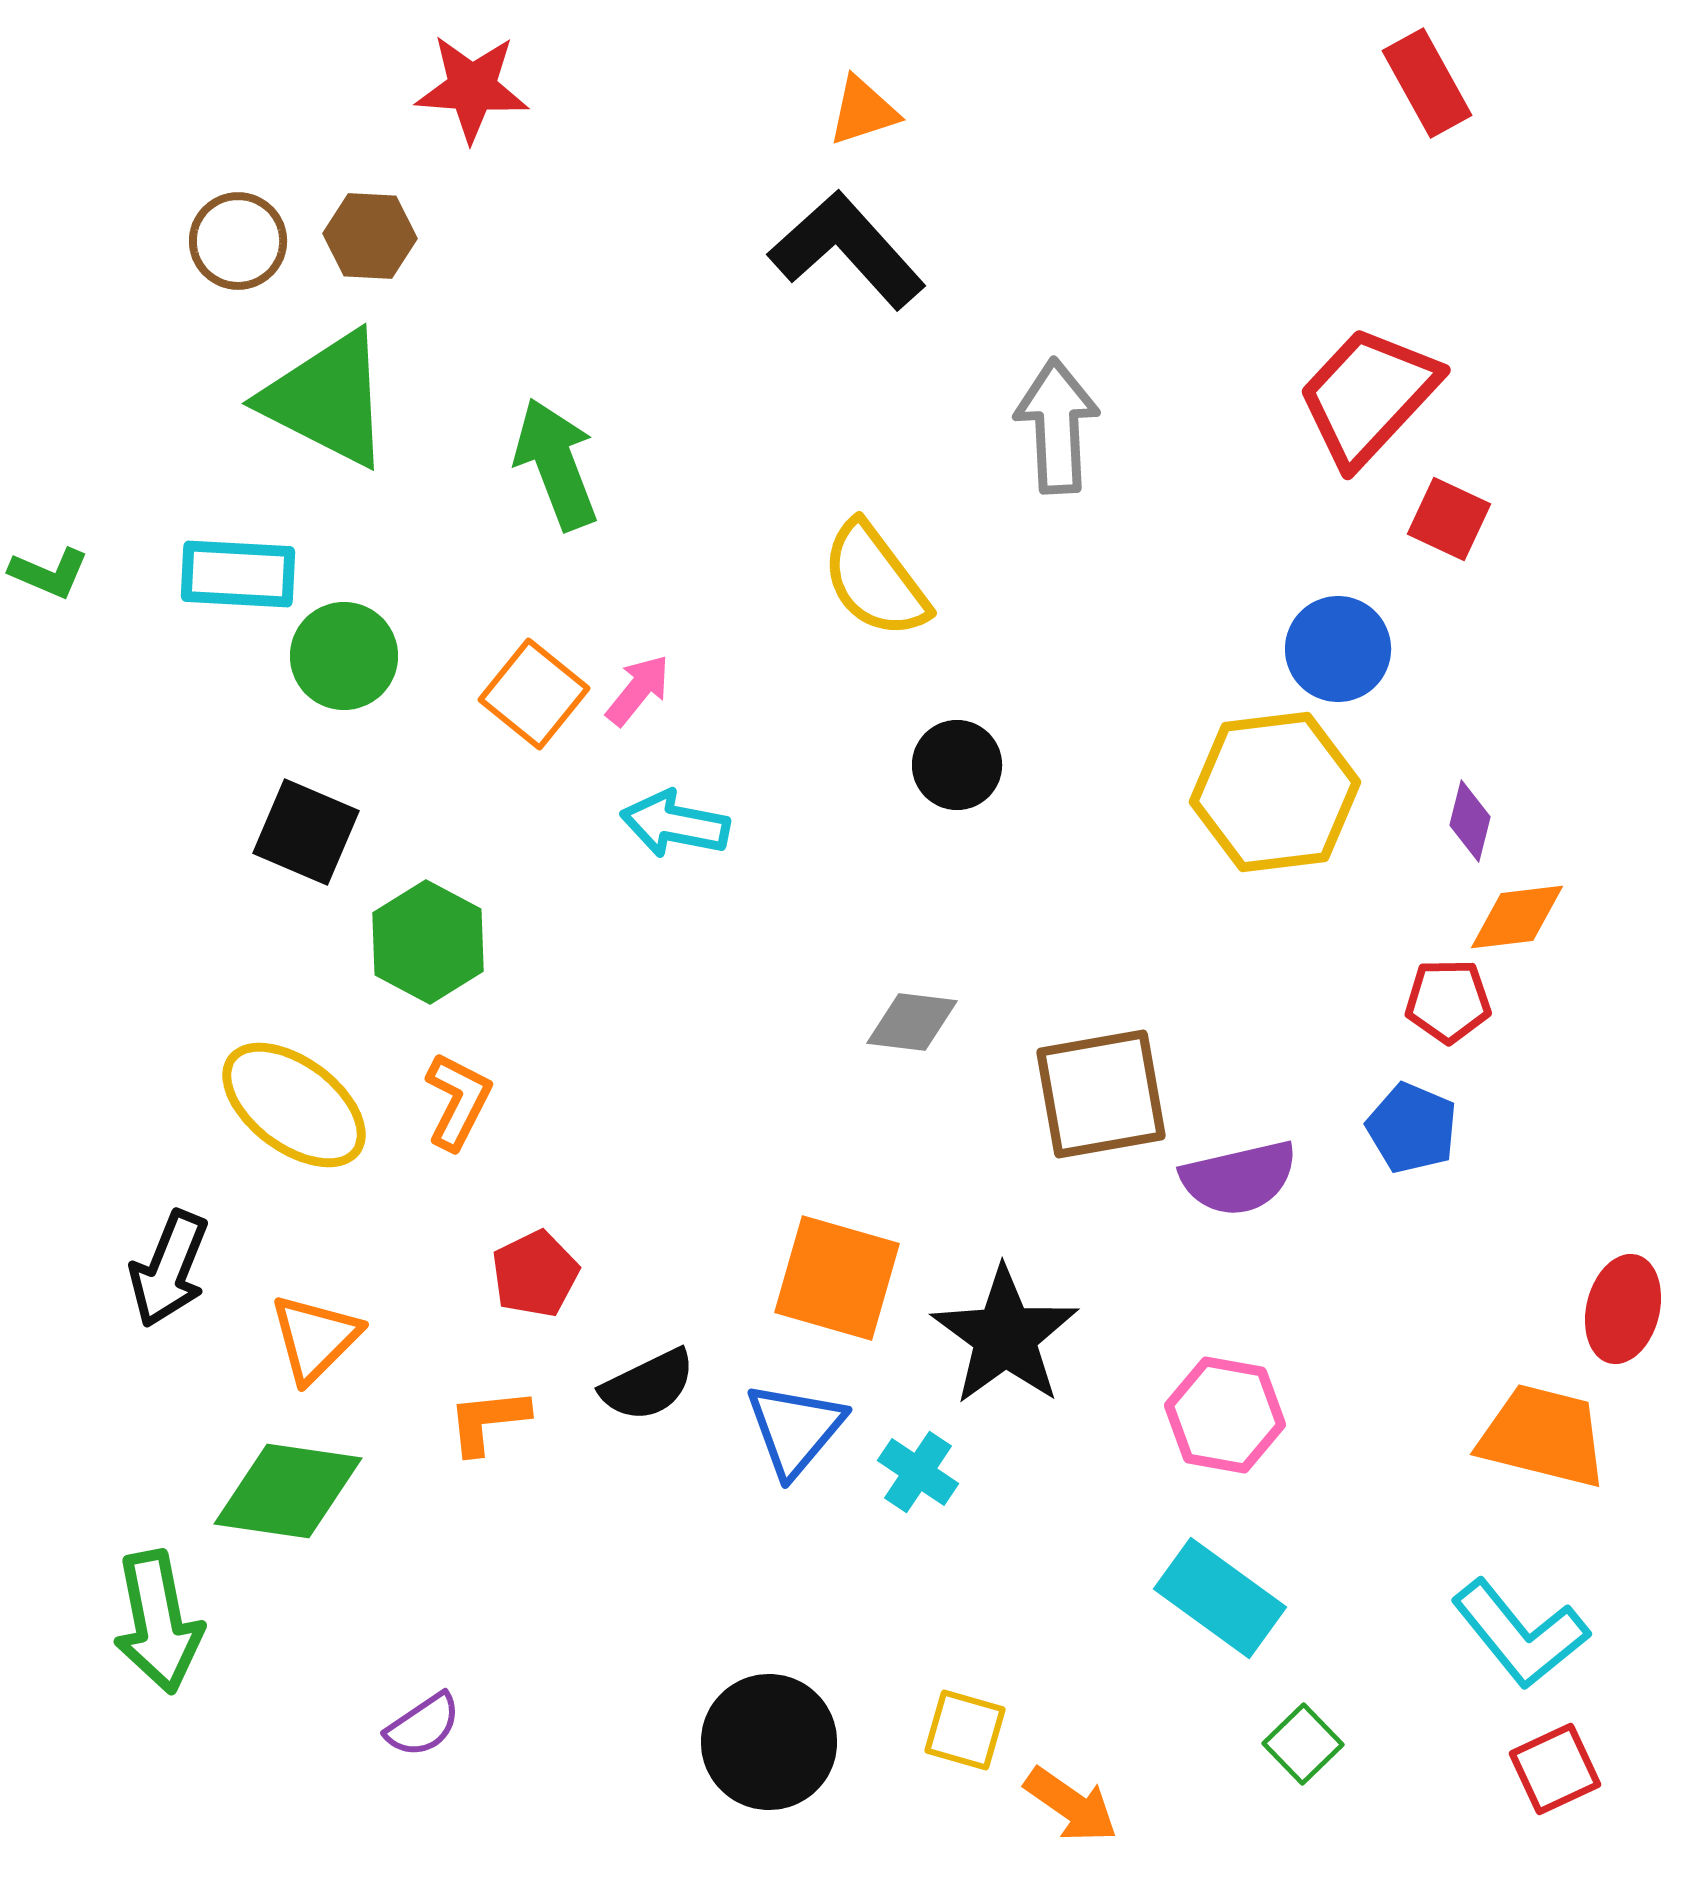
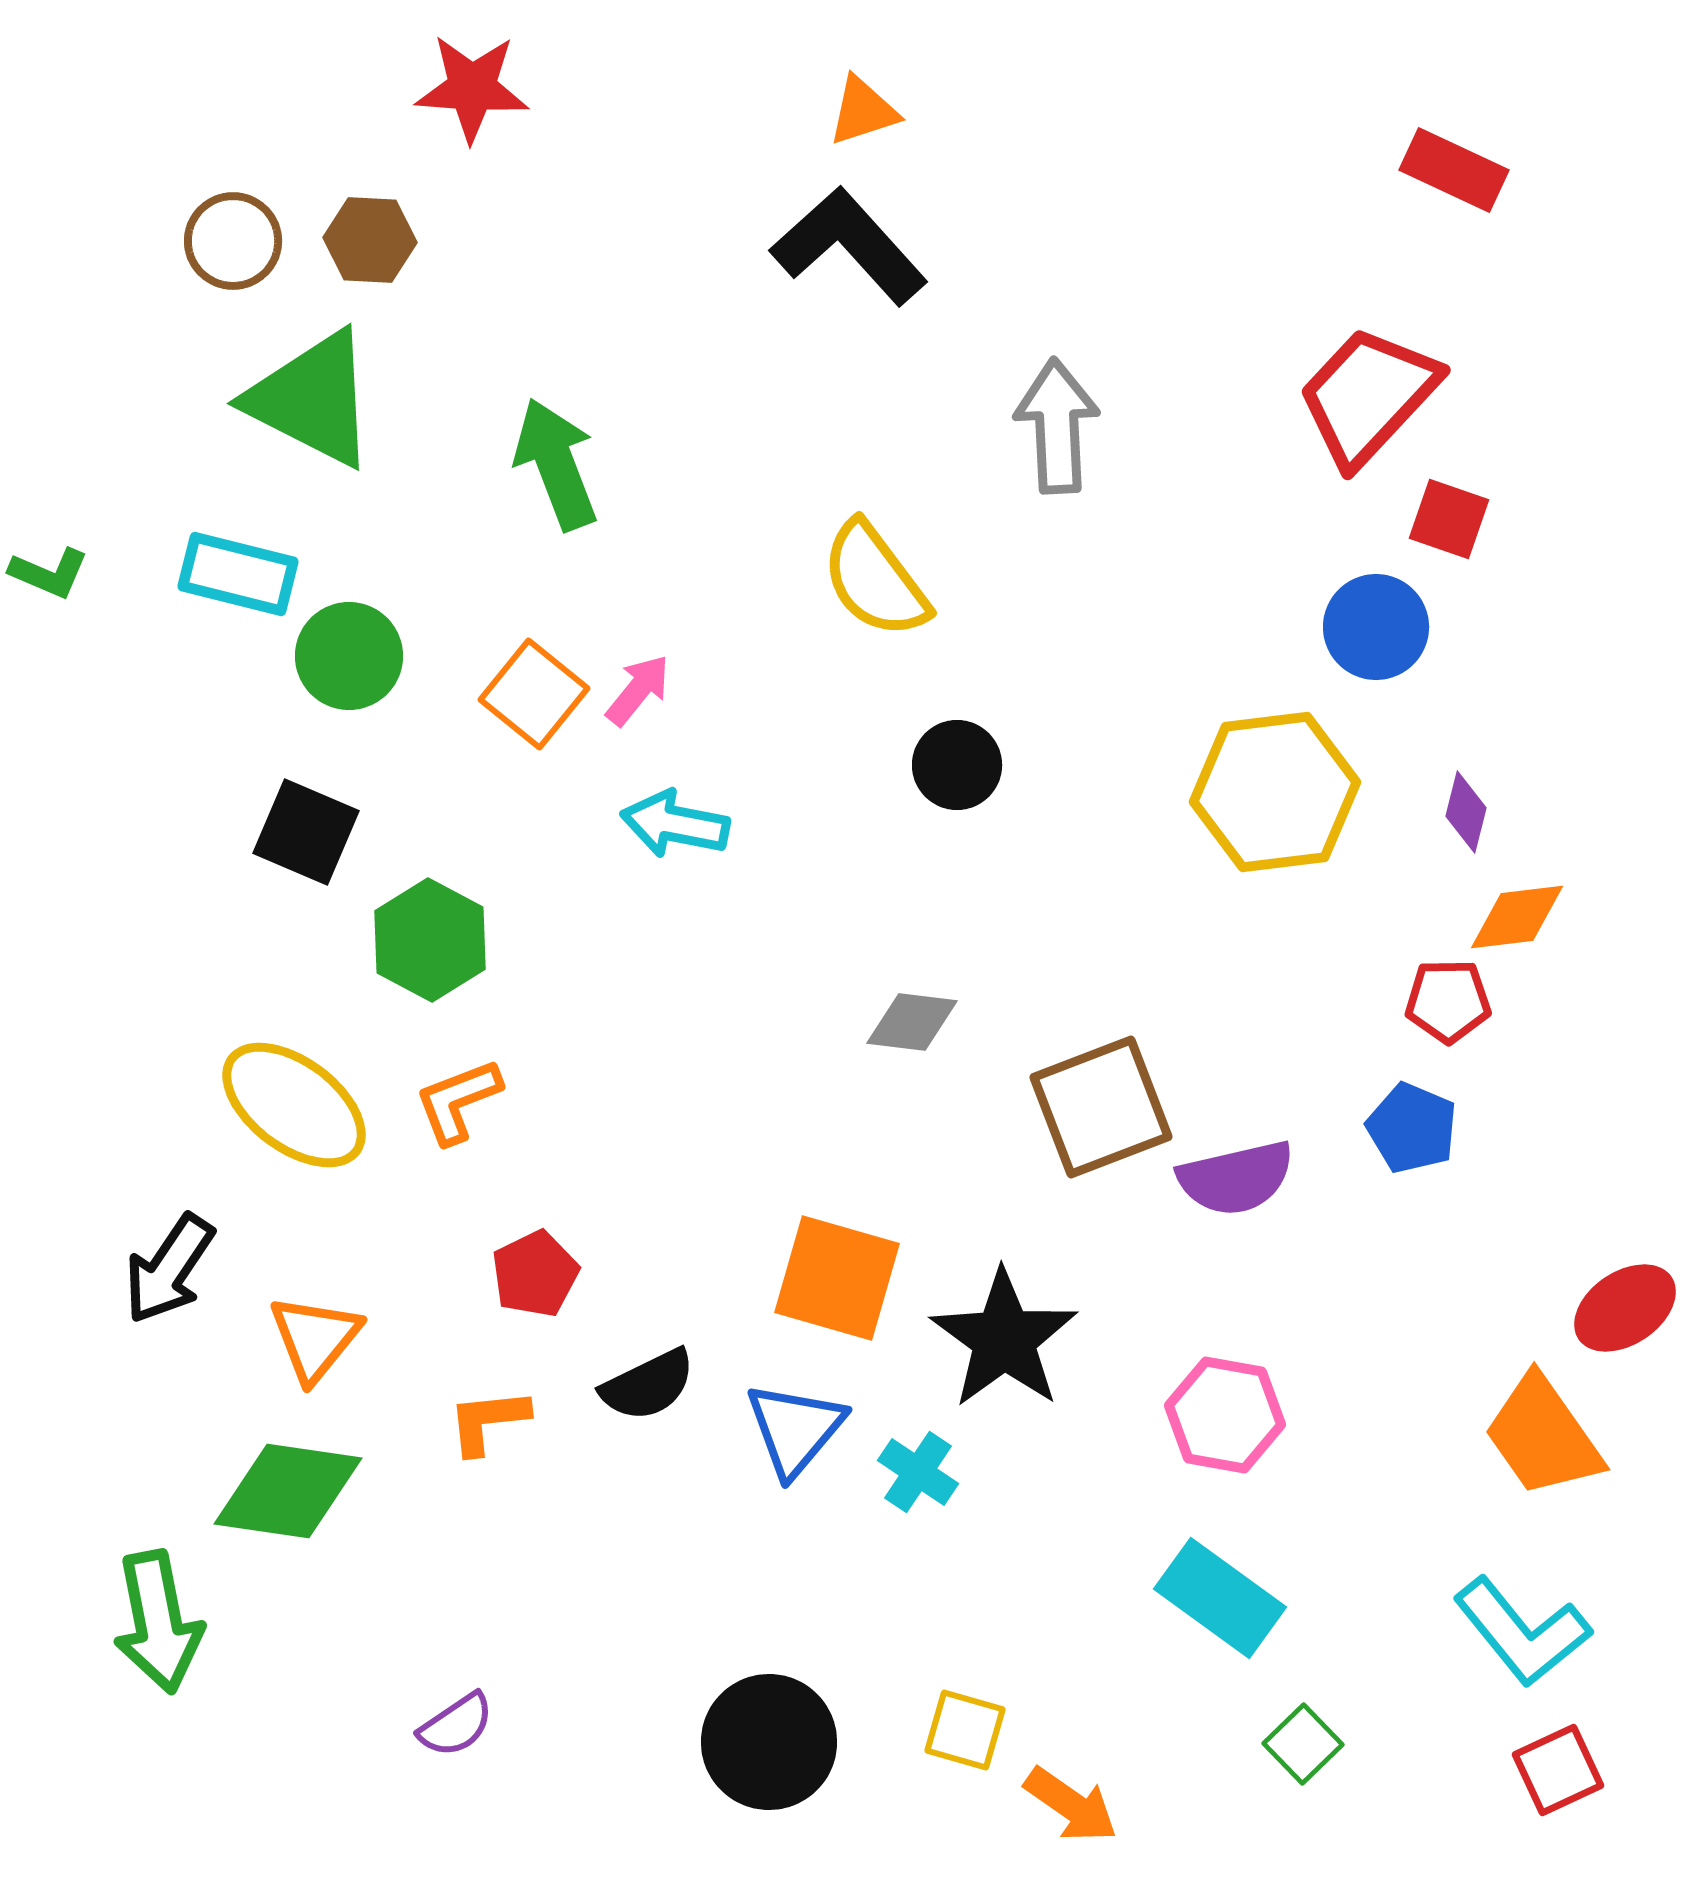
red rectangle at (1427, 83): moved 27 px right, 87 px down; rotated 36 degrees counterclockwise
brown hexagon at (370, 236): moved 4 px down
brown circle at (238, 241): moved 5 px left
black L-shape at (847, 250): moved 2 px right, 4 px up
green triangle at (327, 399): moved 15 px left
red square at (1449, 519): rotated 6 degrees counterclockwise
cyan rectangle at (238, 574): rotated 11 degrees clockwise
blue circle at (1338, 649): moved 38 px right, 22 px up
green circle at (344, 656): moved 5 px right
purple diamond at (1470, 821): moved 4 px left, 9 px up
green hexagon at (428, 942): moved 2 px right, 2 px up
brown square at (1101, 1094): moved 13 px down; rotated 11 degrees counterclockwise
orange L-shape at (458, 1101): rotated 138 degrees counterclockwise
purple semicircle at (1239, 1178): moved 3 px left
black arrow at (169, 1269): rotated 12 degrees clockwise
red ellipse at (1623, 1309): moved 2 px right, 1 px up; rotated 42 degrees clockwise
black star at (1005, 1336): moved 1 px left, 3 px down
orange triangle at (315, 1338): rotated 6 degrees counterclockwise
orange trapezoid at (1543, 1436): rotated 139 degrees counterclockwise
cyan L-shape at (1520, 1634): moved 2 px right, 2 px up
purple semicircle at (423, 1725): moved 33 px right
red square at (1555, 1769): moved 3 px right, 1 px down
